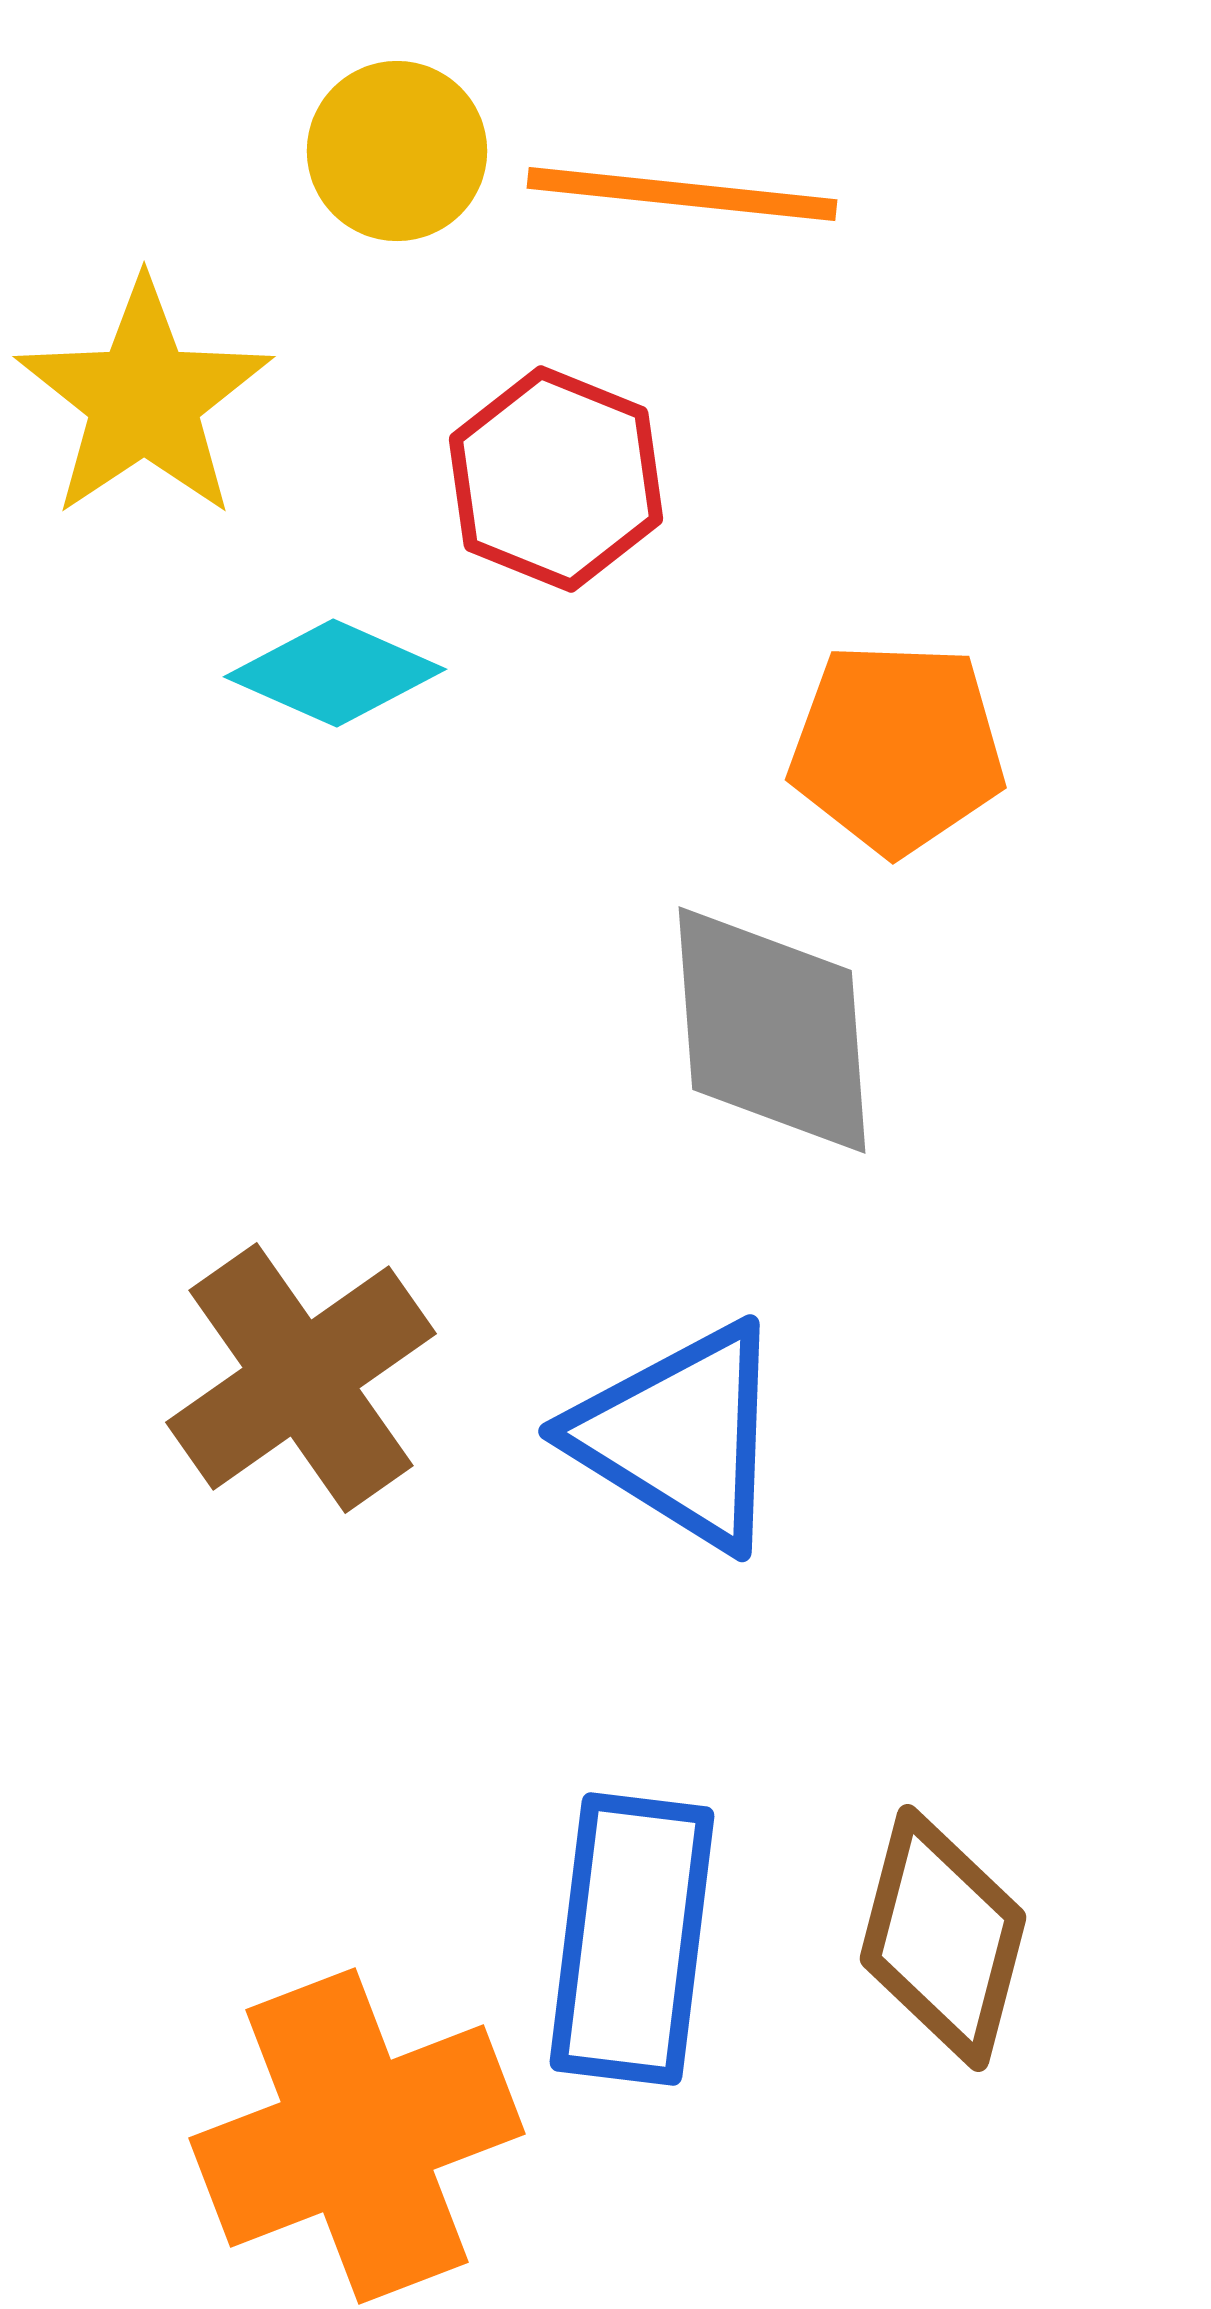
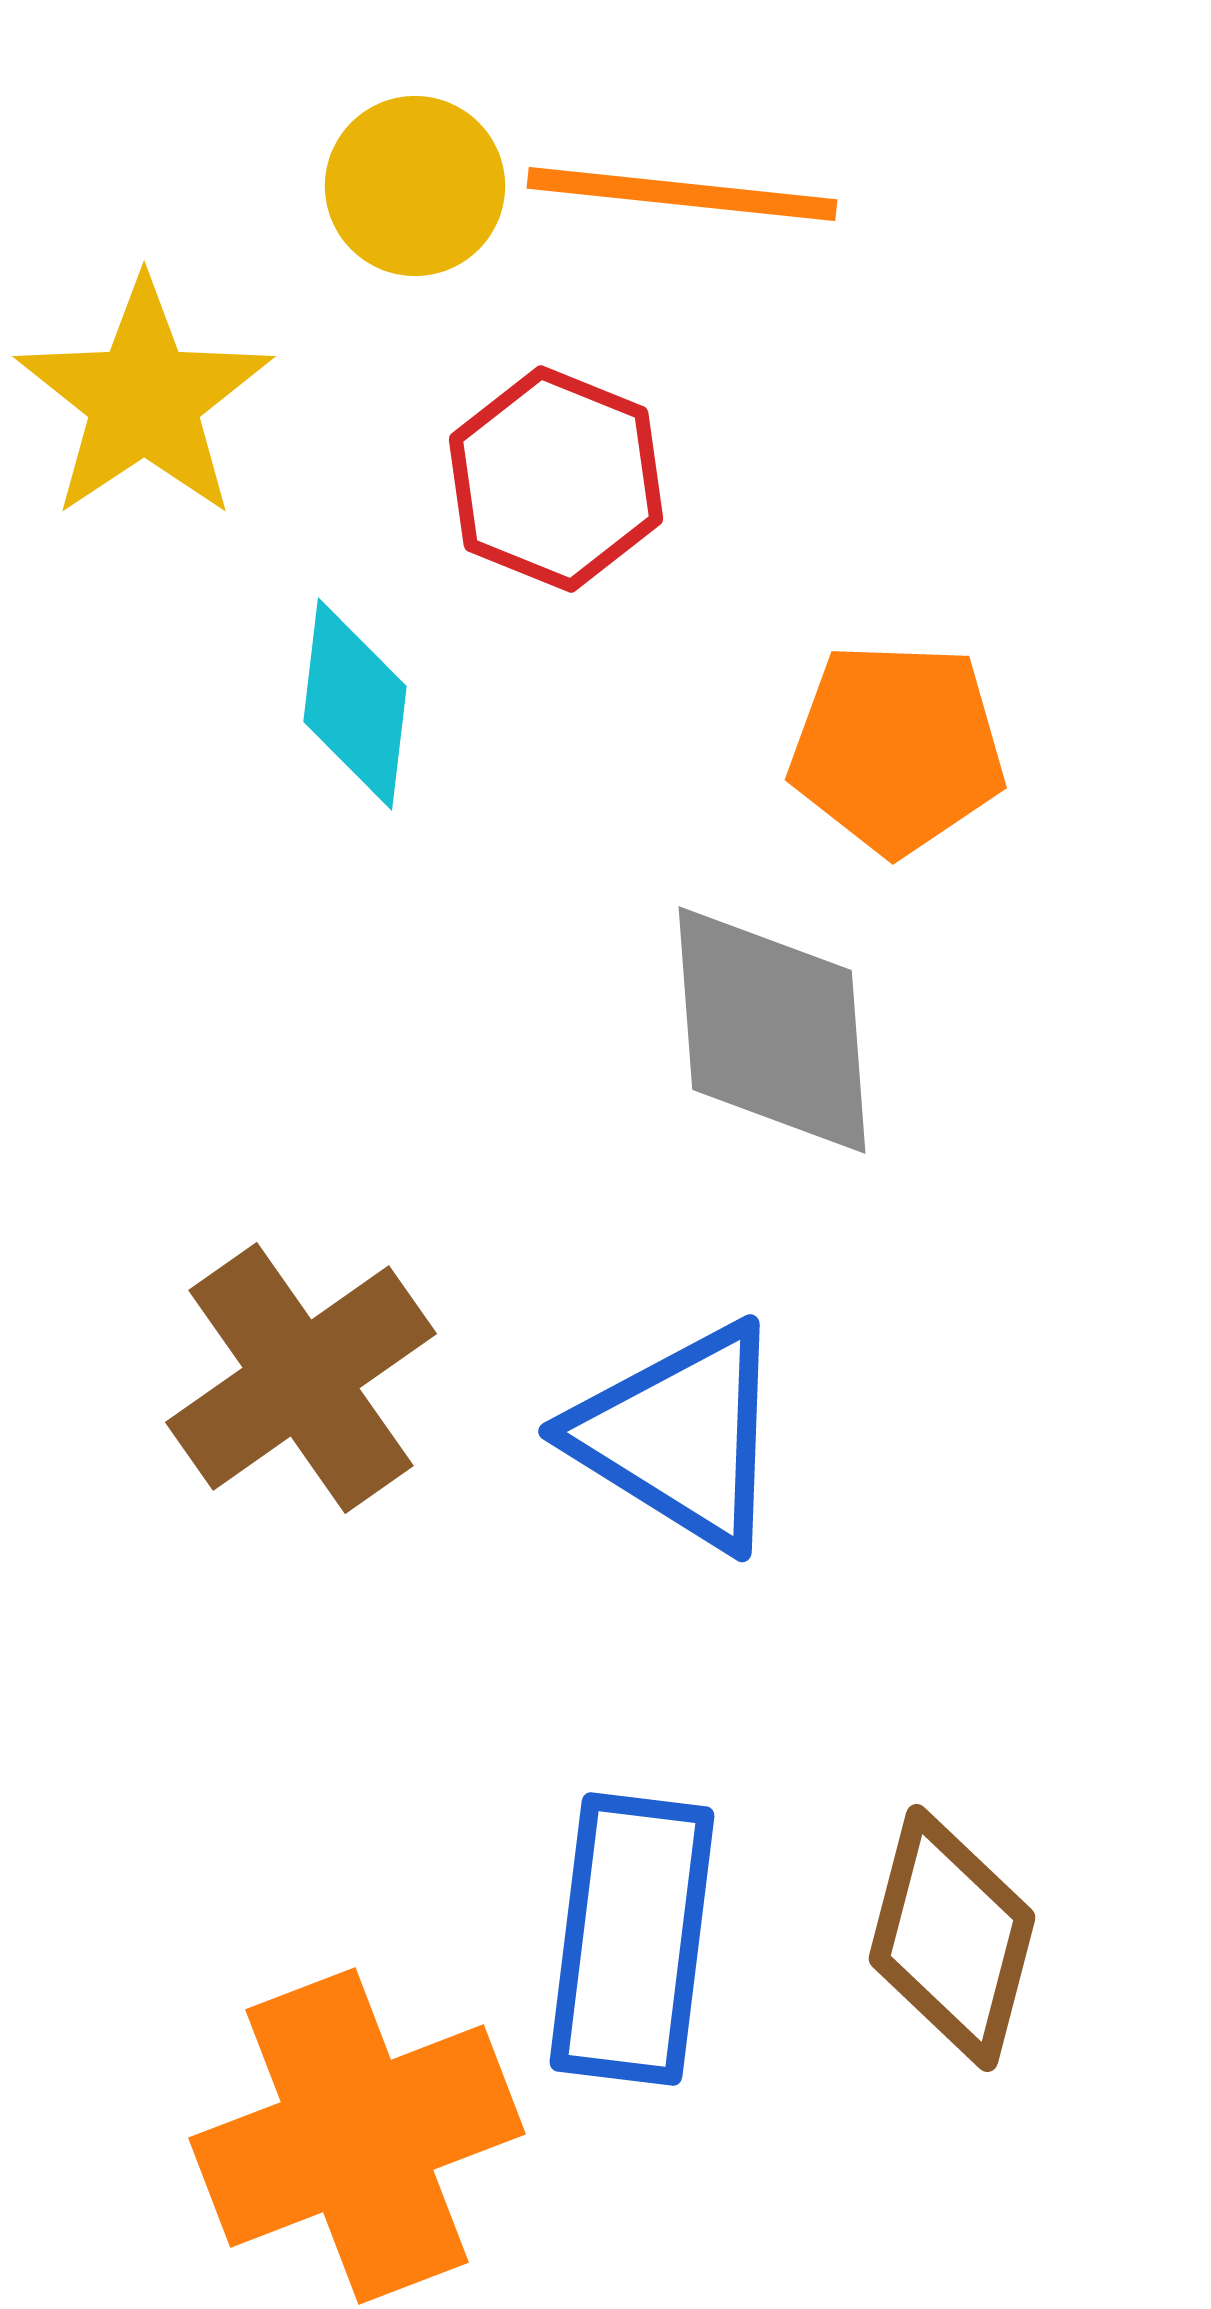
yellow circle: moved 18 px right, 35 px down
cyan diamond: moved 20 px right, 31 px down; rotated 73 degrees clockwise
brown diamond: moved 9 px right
